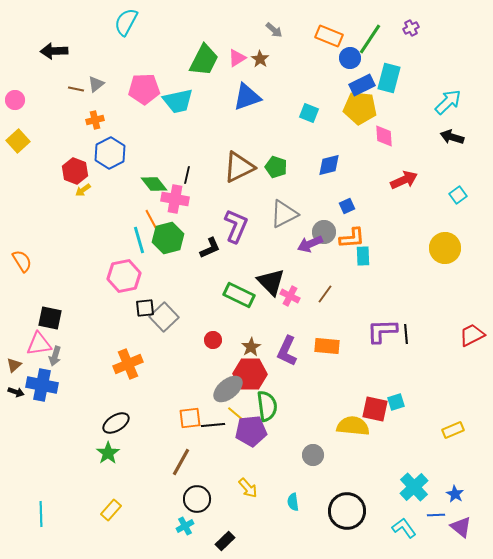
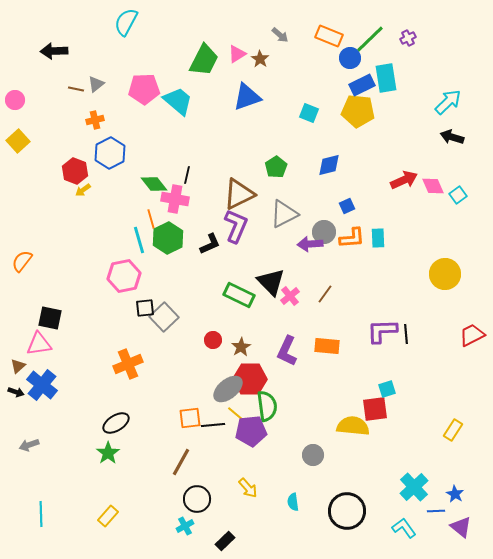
purple cross at (411, 28): moved 3 px left, 10 px down
gray arrow at (274, 30): moved 6 px right, 5 px down
green line at (370, 39): rotated 12 degrees clockwise
pink triangle at (237, 58): moved 4 px up
cyan rectangle at (389, 78): moved 3 px left; rotated 24 degrees counterclockwise
cyan trapezoid at (178, 101): rotated 128 degrees counterclockwise
yellow pentagon at (360, 108): moved 2 px left, 3 px down
pink diamond at (384, 136): moved 49 px right, 50 px down; rotated 20 degrees counterclockwise
brown triangle at (239, 167): moved 27 px down
green pentagon at (276, 167): rotated 20 degrees clockwise
orange line at (151, 219): rotated 12 degrees clockwise
green hexagon at (168, 238): rotated 12 degrees counterclockwise
purple arrow at (310, 244): rotated 20 degrees clockwise
black L-shape at (210, 248): moved 4 px up
yellow circle at (445, 248): moved 26 px down
cyan rectangle at (363, 256): moved 15 px right, 18 px up
orange semicircle at (22, 261): rotated 110 degrees counterclockwise
pink cross at (290, 296): rotated 24 degrees clockwise
brown star at (251, 347): moved 10 px left
gray arrow at (55, 356): moved 26 px left, 89 px down; rotated 54 degrees clockwise
brown triangle at (14, 365): moved 4 px right, 1 px down
red hexagon at (250, 374): moved 5 px down
blue cross at (42, 385): rotated 28 degrees clockwise
cyan square at (396, 402): moved 9 px left, 13 px up
red square at (375, 409): rotated 20 degrees counterclockwise
yellow rectangle at (453, 430): rotated 35 degrees counterclockwise
yellow rectangle at (111, 510): moved 3 px left, 6 px down
blue line at (436, 515): moved 4 px up
